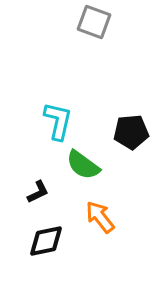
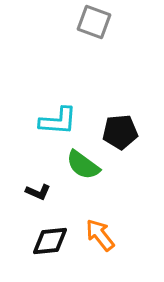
cyan L-shape: rotated 81 degrees clockwise
black pentagon: moved 11 px left
black L-shape: rotated 50 degrees clockwise
orange arrow: moved 18 px down
black diamond: moved 4 px right; rotated 6 degrees clockwise
